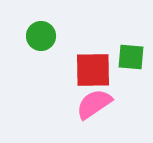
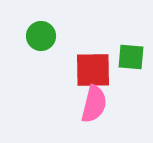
pink semicircle: rotated 138 degrees clockwise
